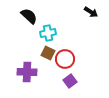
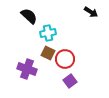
purple cross: moved 3 px up; rotated 18 degrees clockwise
